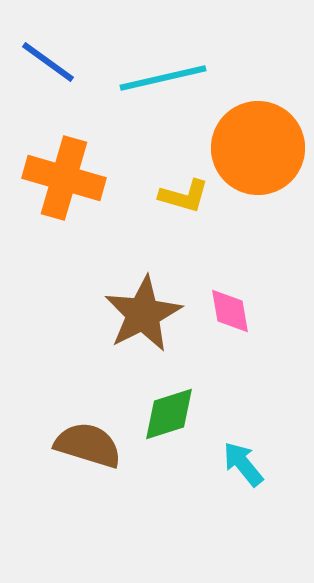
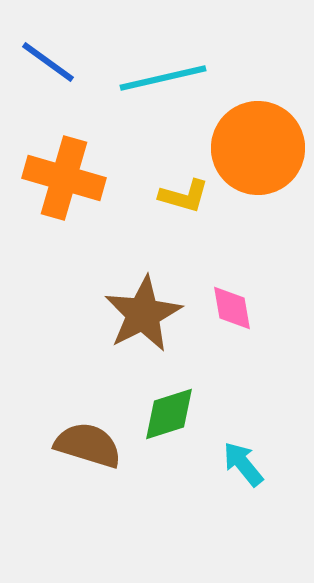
pink diamond: moved 2 px right, 3 px up
